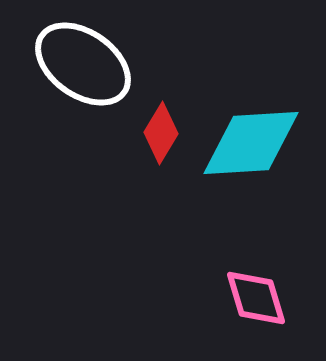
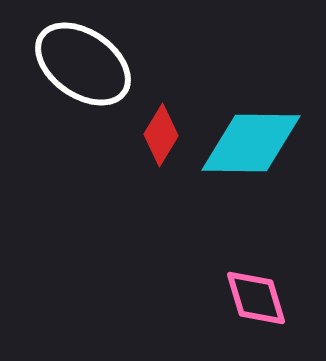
red diamond: moved 2 px down
cyan diamond: rotated 4 degrees clockwise
